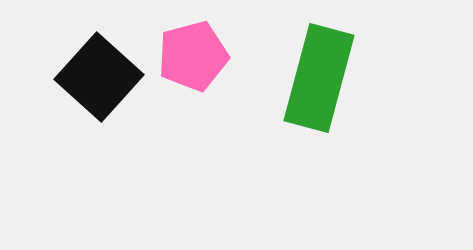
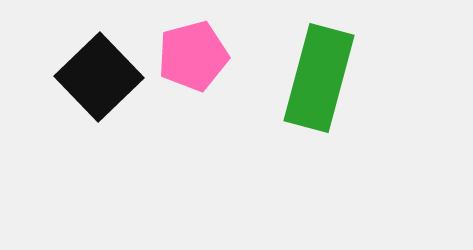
black square: rotated 4 degrees clockwise
